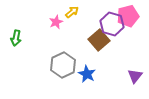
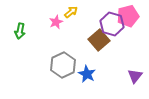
yellow arrow: moved 1 px left
green arrow: moved 4 px right, 7 px up
